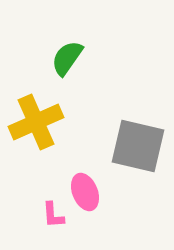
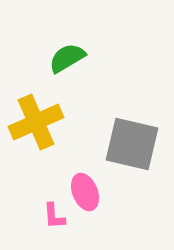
green semicircle: rotated 24 degrees clockwise
gray square: moved 6 px left, 2 px up
pink L-shape: moved 1 px right, 1 px down
